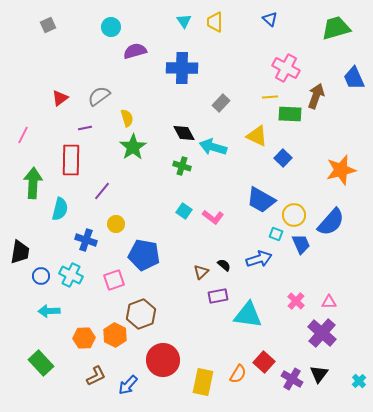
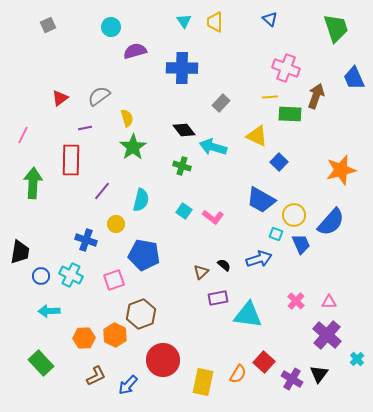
green trapezoid at (336, 28): rotated 88 degrees clockwise
pink cross at (286, 68): rotated 8 degrees counterclockwise
black diamond at (184, 133): moved 3 px up; rotated 10 degrees counterclockwise
blue square at (283, 158): moved 4 px left, 4 px down
cyan semicircle at (60, 209): moved 81 px right, 9 px up
purple rectangle at (218, 296): moved 2 px down
purple cross at (322, 333): moved 5 px right, 2 px down
cyan cross at (359, 381): moved 2 px left, 22 px up
